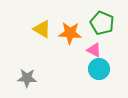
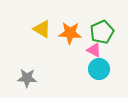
green pentagon: moved 9 px down; rotated 25 degrees clockwise
